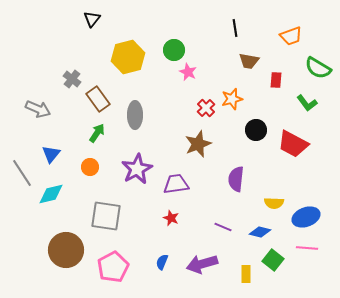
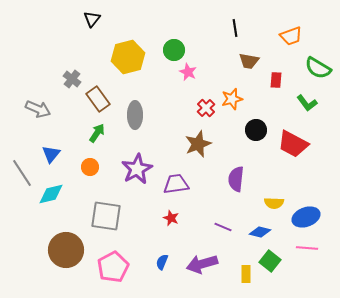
green square: moved 3 px left, 1 px down
